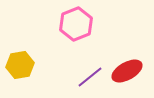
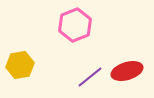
pink hexagon: moved 1 px left, 1 px down
red ellipse: rotated 12 degrees clockwise
